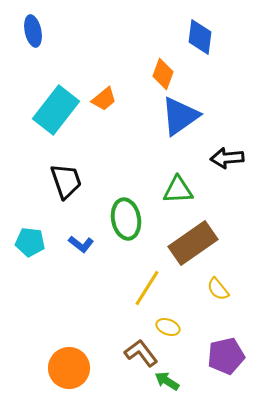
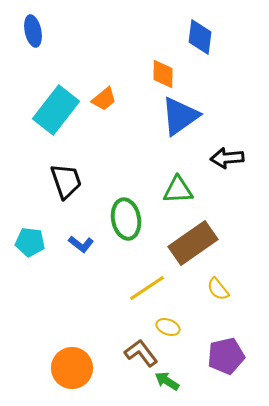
orange diamond: rotated 20 degrees counterclockwise
yellow line: rotated 24 degrees clockwise
orange circle: moved 3 px right
